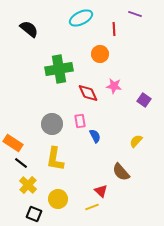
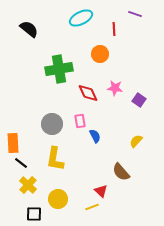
pink star: moved 1 px right, 2 px down
purple square: moved 5 px left
orange rectangle: rotated 54 degrees clockwise
black square: rotated 21 degrees counterclockwise
